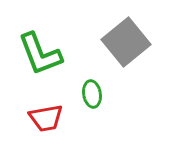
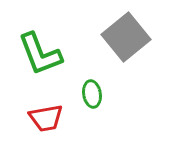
gray square: moved 5 px up
